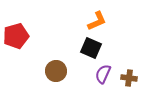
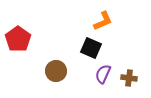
orange L-shape: moved 6 px right
red pentagon: moved 2 px right, 3 px down; rotated 20 degrees counterclockwise
